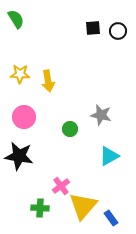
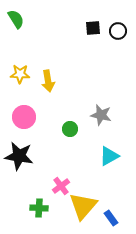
green cross: moved 1 px left
